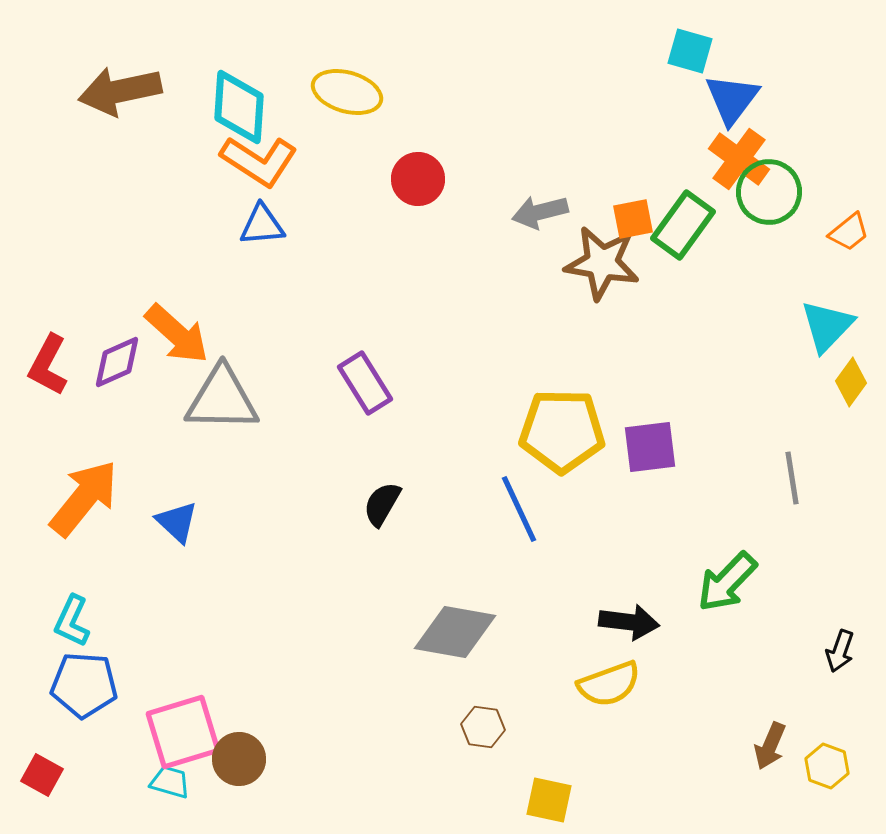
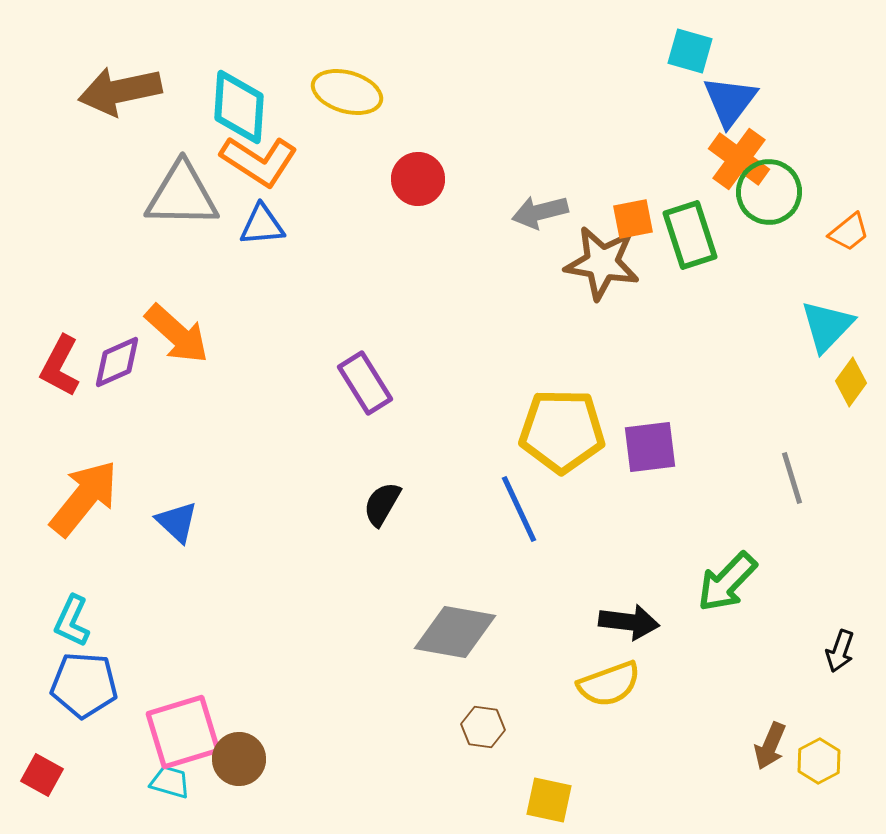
blue triangle at (732, 99): moved 2 px left, 2 px down
green rectangle at (683, 225): moved 7 px right, 10 px down; rotated 54 degrees counterclockwise
red L-shape at (48, 365): moved 12 px right, 1 px down
gray triangle at (222, 399): moved 40 px left, 204 px up
gray line at (792, 478): rotated 8 degrees counterclockwise
yellow hexagon at (827, 766): moved 8 px left, 5 px up; rotated 12 degrees clockwise
